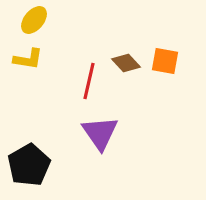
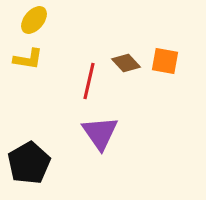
black pentagon: moved 2 px up
